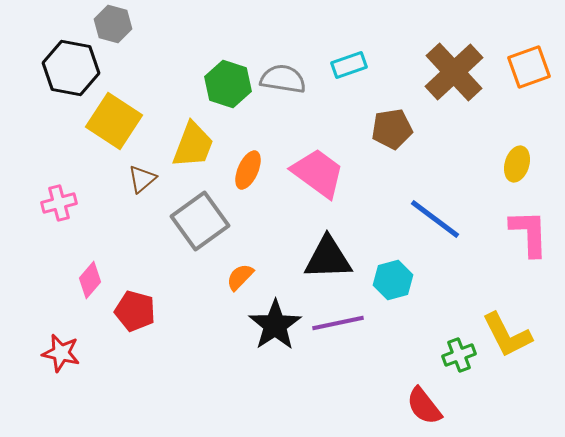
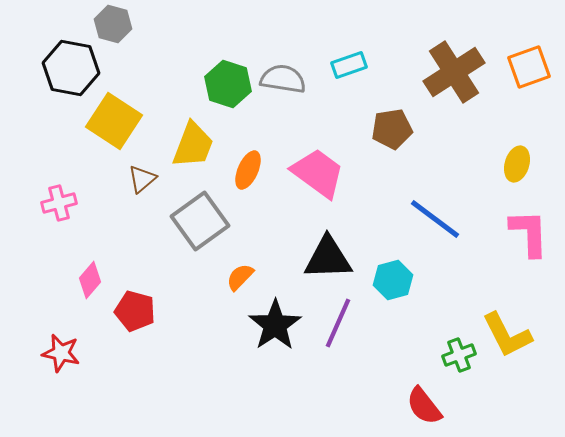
brown cross: rotated 10 degrees clockwise
purple line: rotated 54 degrees counterclockwise
